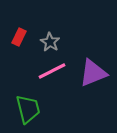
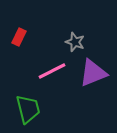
gray star: moved 25 px right; rotated 12 degrees counterclockwise
